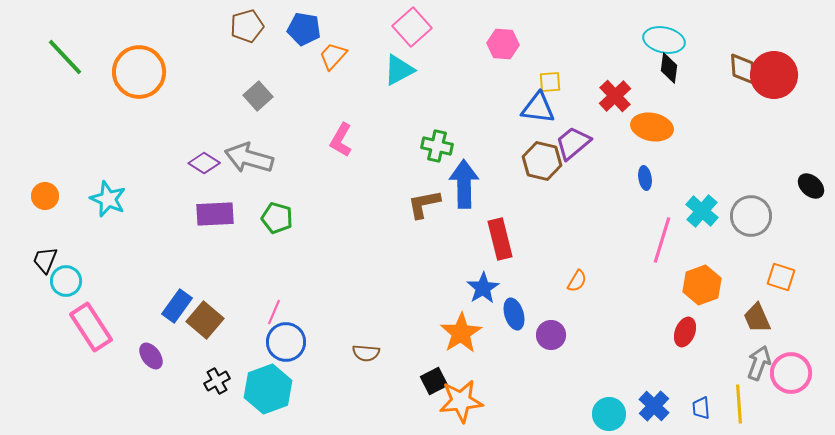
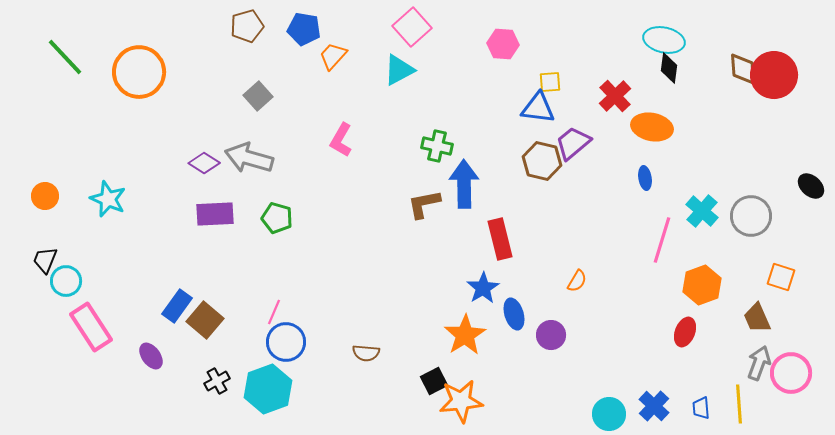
orange star at (461, 333): moved 4 px right, 2 px down
